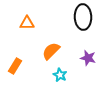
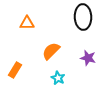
orange rectangle: moved 4 px down
cyan star: moved 2 px left, 3 px down
